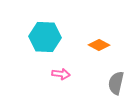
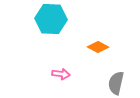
cyan hexagon: moved 6 px right, 18 px up
orange diamond: moved 1 px left, 2 px down
